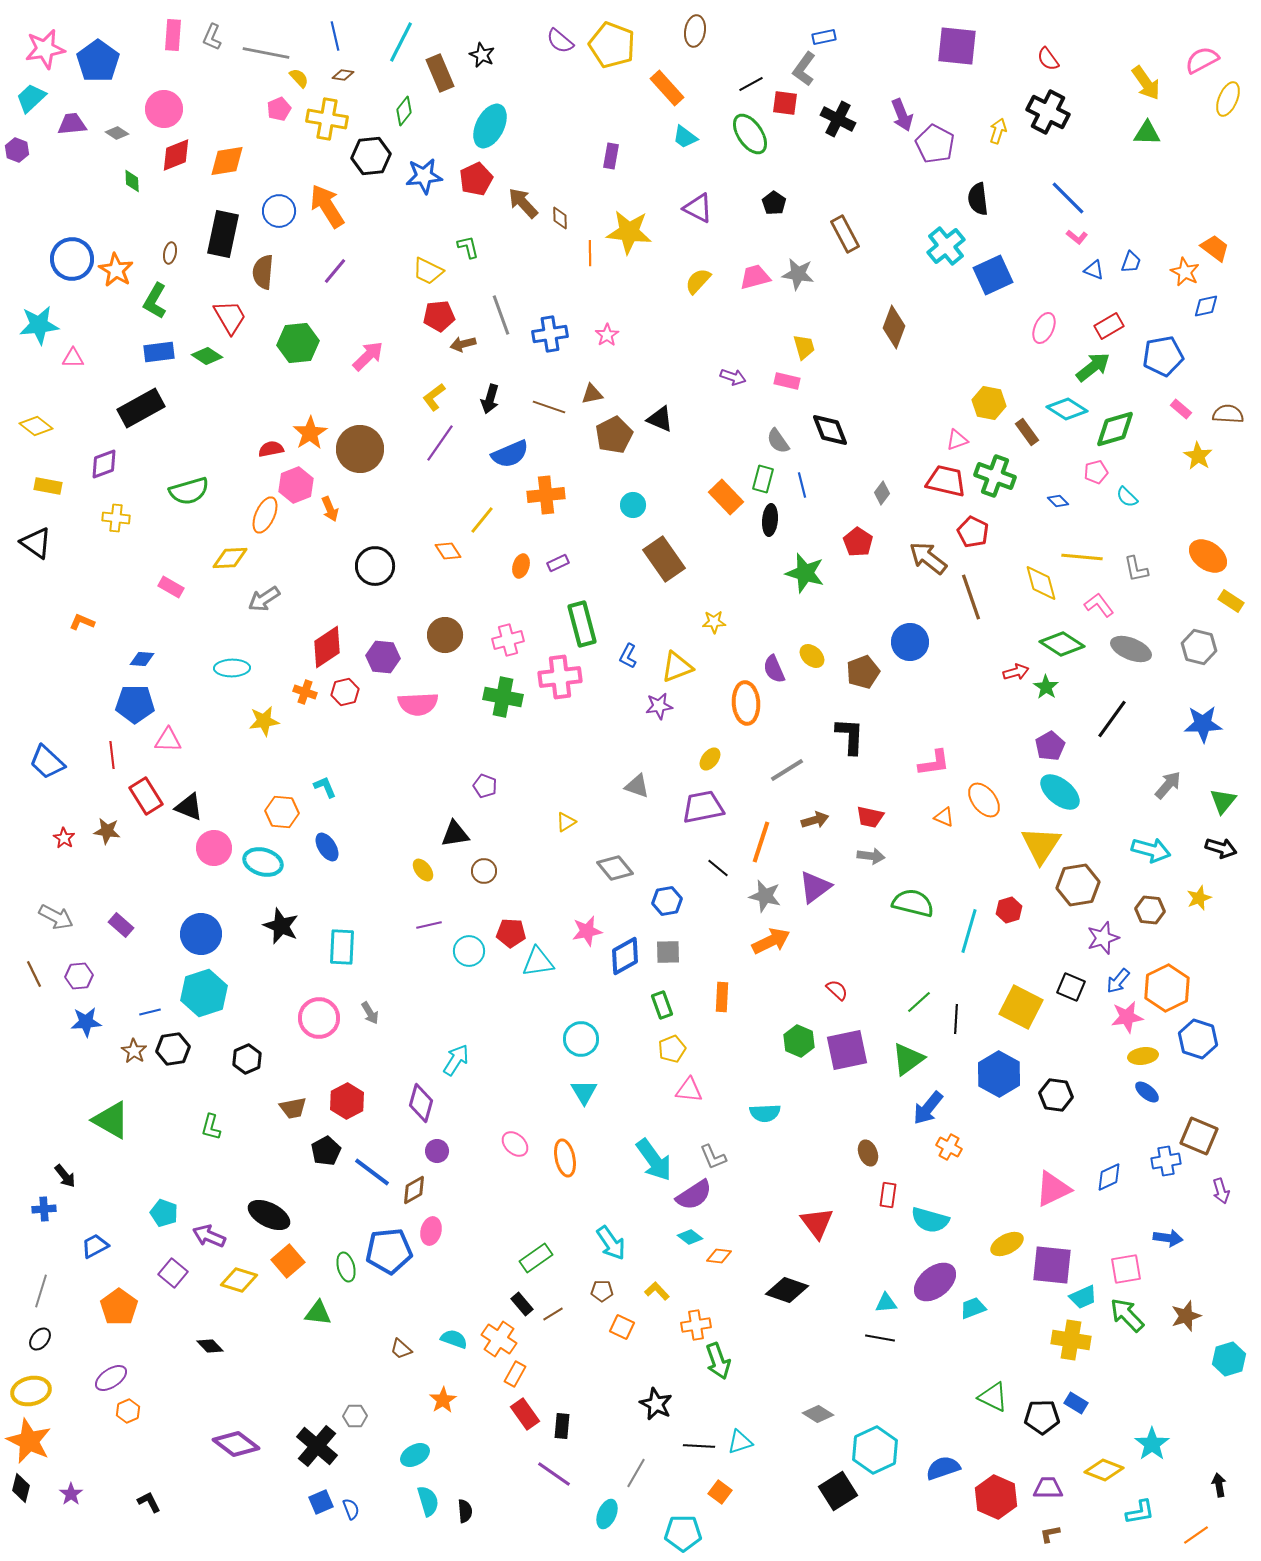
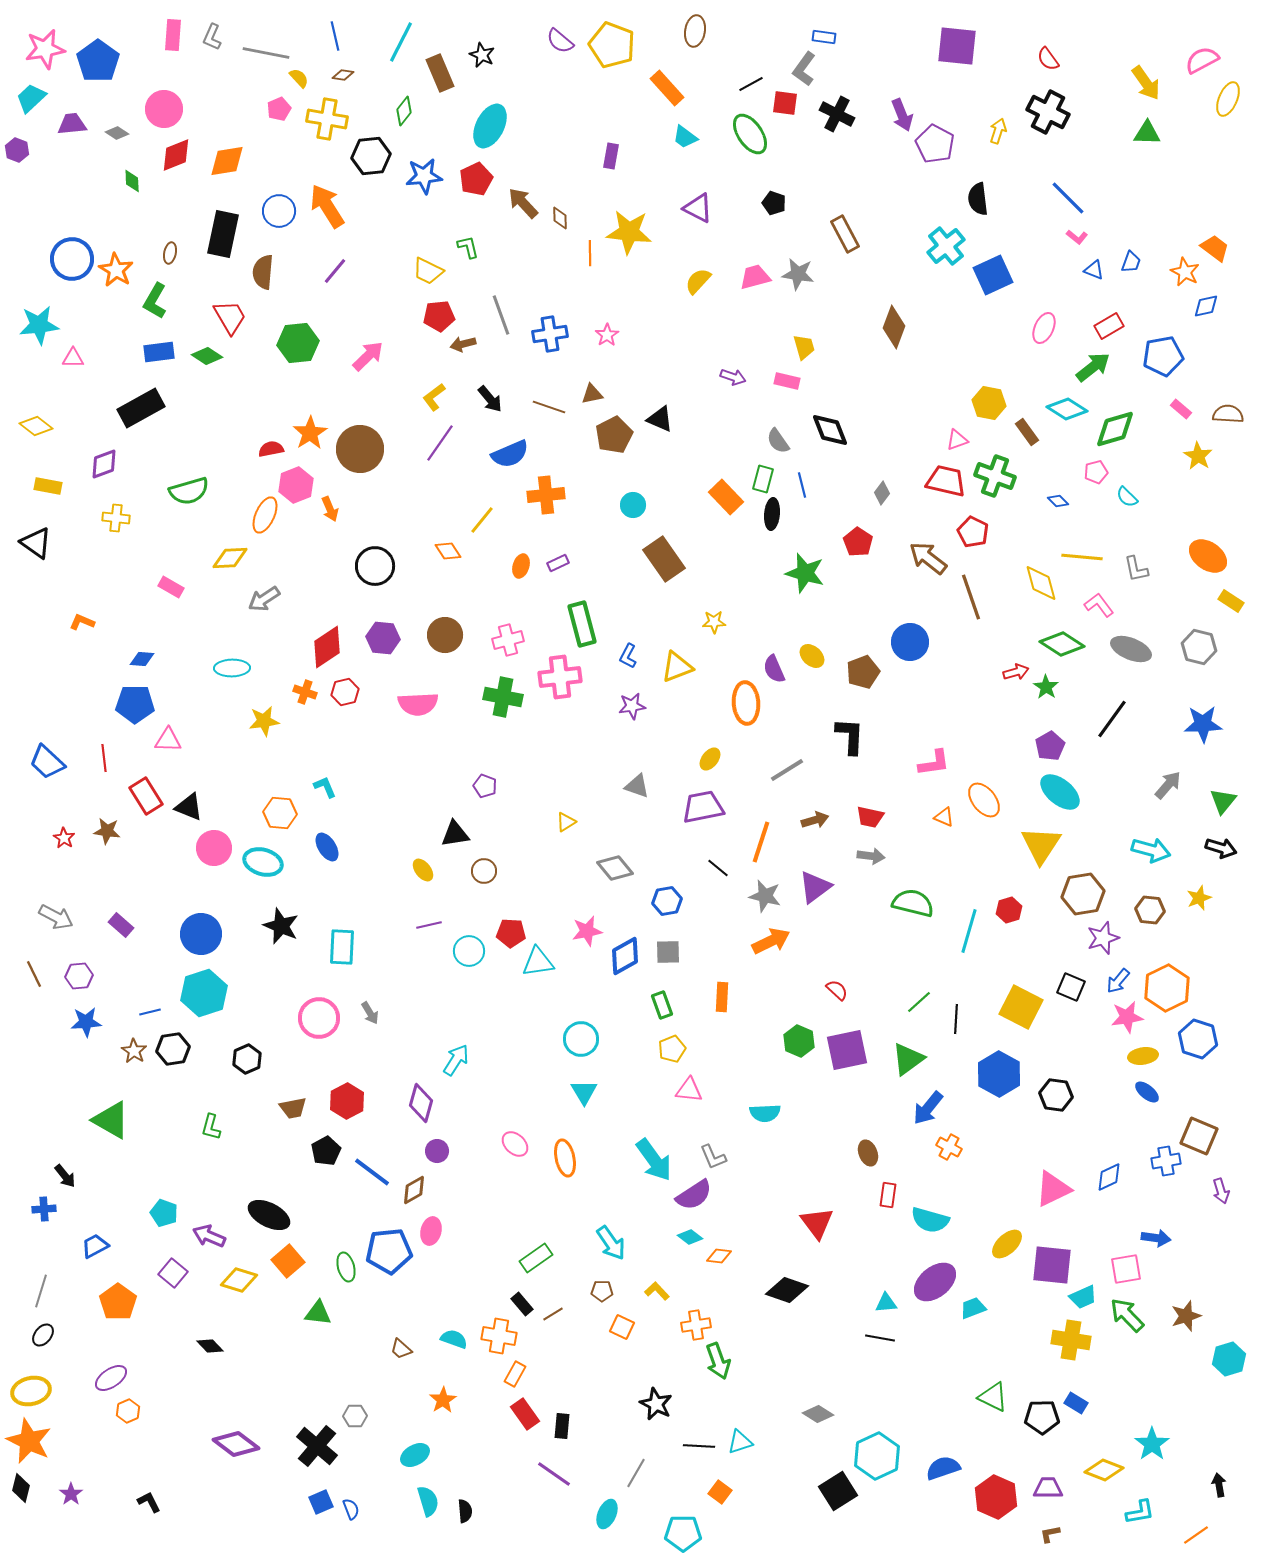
blue rectangle at (824, 37): rotated 20 degrees clockwise
black cross at (838, 119): moved 1 px left, 5 px up
black pentagon at (774, 203): rotated 15 degrees counterclockwise
black arrow at (490, 399): rotated 56 degrees counterclockwise
black ellipse at (770, 520): moved 2 px right, 6 px up
purple hexagon at (383, 657): moved 19 px up
purple star at (659, 706): moved 27 px left
red line at (112, 755): moved 8 px left, 3 px down
orange hexagon at (282, 812): moved 2 px left, 1 px down
brown hexagon at (1078, 885): moved 5 px right, 9 px down
blue arrow at (1168, 1238): moved 12 px left
yellow ellipse at (1007, 1244): rotated 16 degrees counterclockwise
orange pentagon at (119, 1307): moved 1 px left, 5 px up
black ellipse at (40, 1339): moved 3 px right, 4 px up
orange cross at (499, 1339): moved 3 px up; rotated 24 degrees counterclockwise
cyan hexagon at (875, 1450): moved 2 px right, 6 px down
